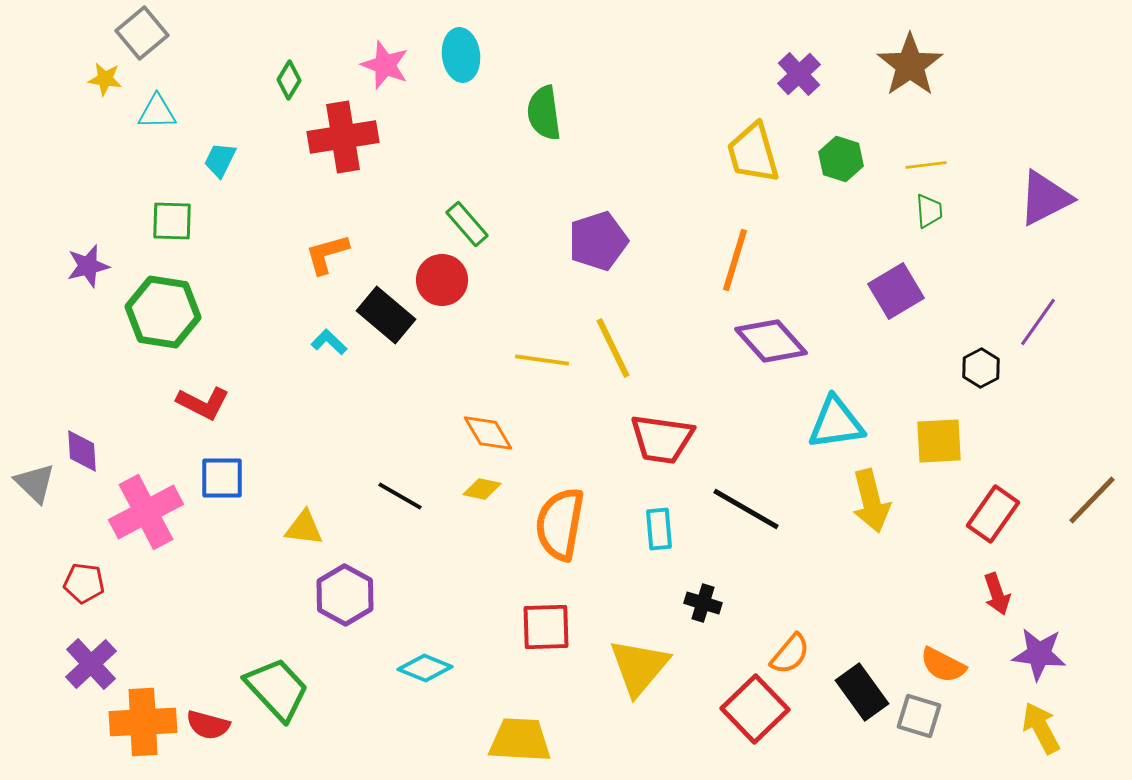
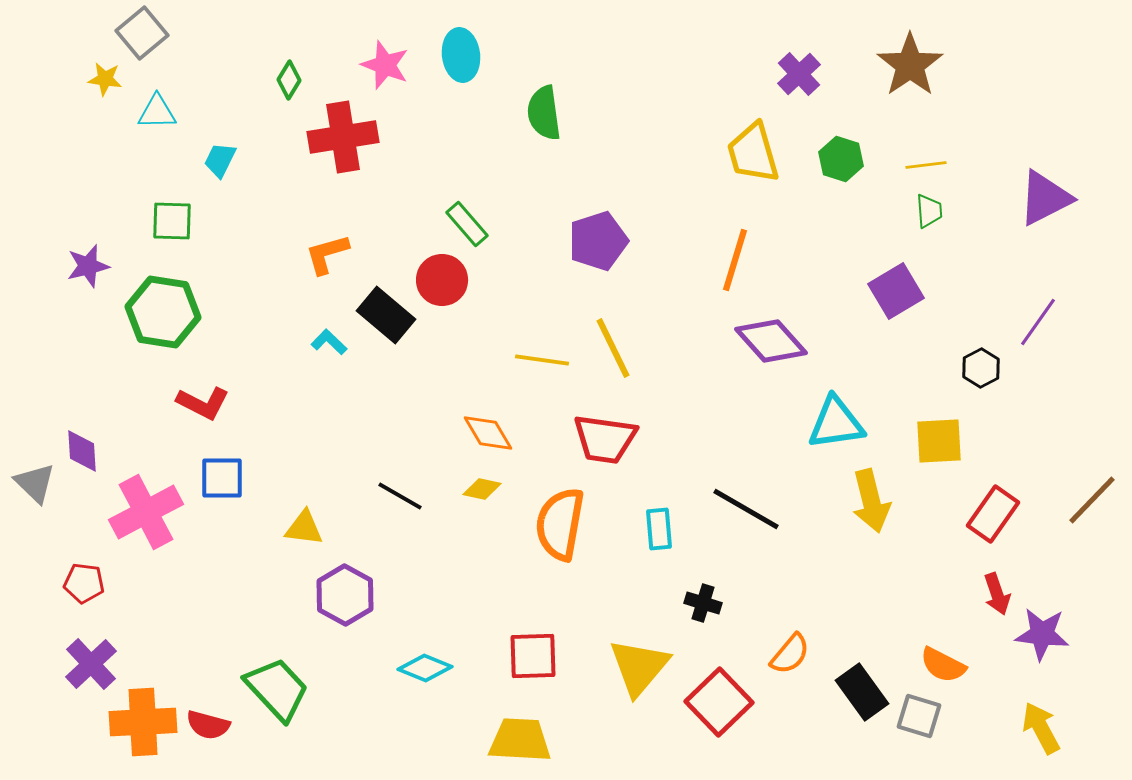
red trapezoid at (662, 439): moved 57 px left
red square at (546, 627): moved 13 px left, 29 px down
purple star at (1039, 654): moved 3 px right, 20 px up
red square at (755, 709): moved 36 px left, 7 px up
